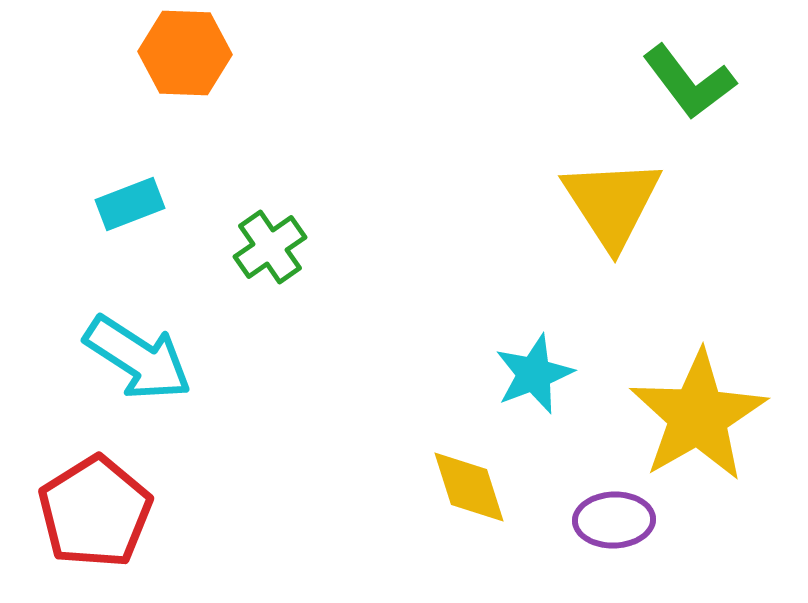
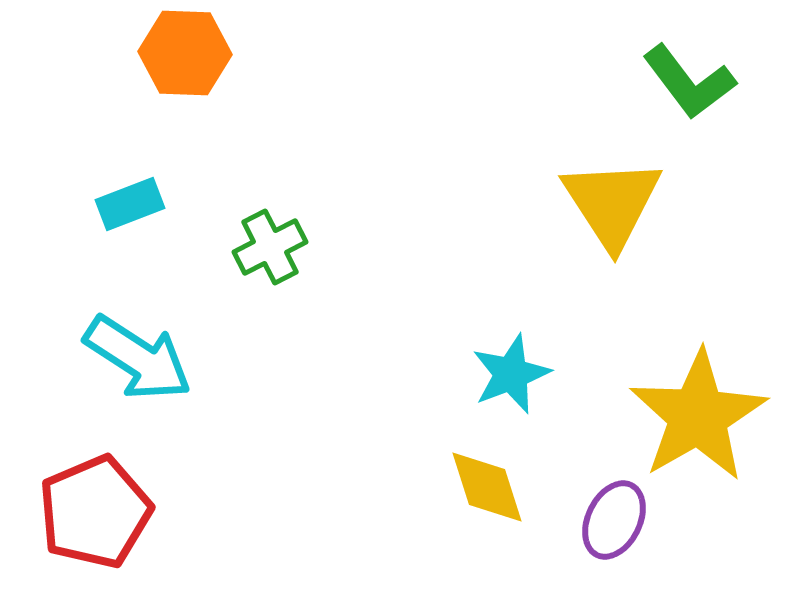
green cross: rotated 8 degrees clockwise
cyan star: moved 23 px left
yellow diamond: moved 18 px right
red pentagon: rotated 9 degrees clockwise
purple ellipse: rotated 62 degrees counterclockwise
